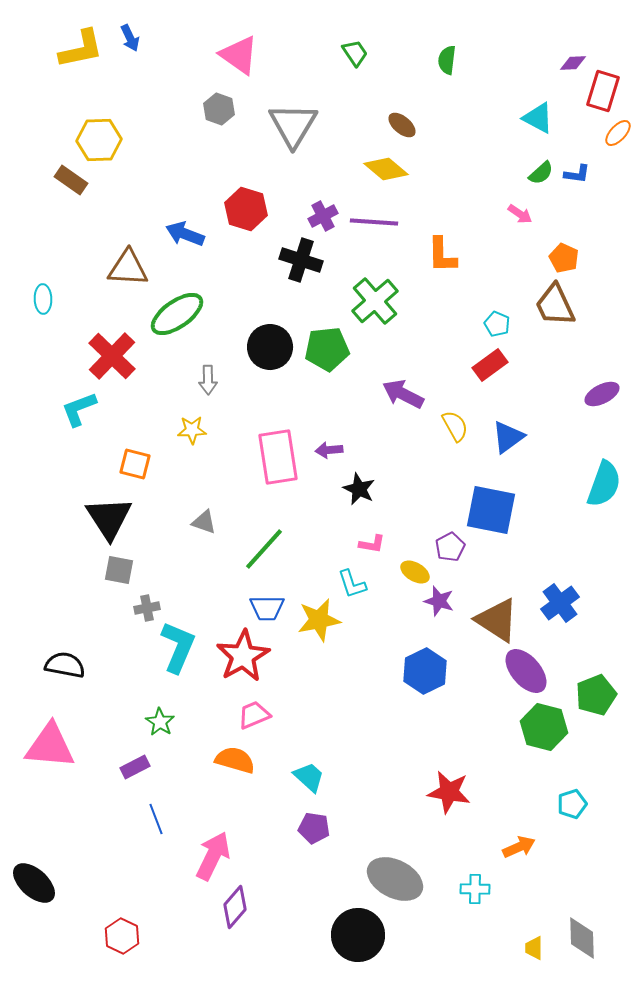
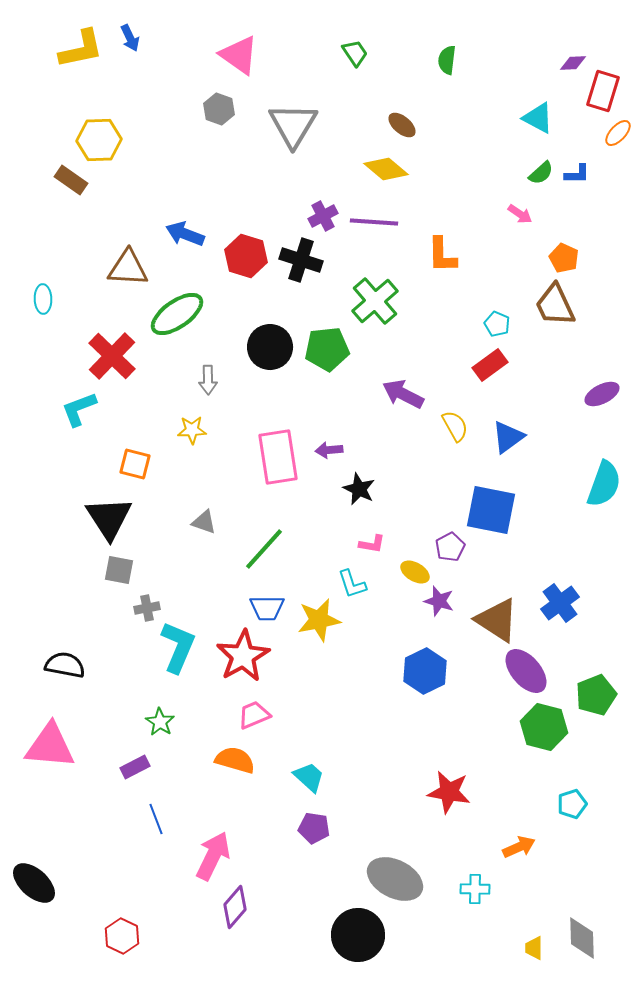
blue L-shape at (577, 174): rotated 8 degrees counterclockwise
red hexagon at (246, 209): moved 47 px down
